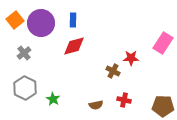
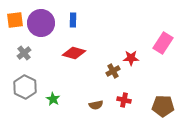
orange square: rotated 30 degrees clockwise
red diamond: moved 7 px down; rotated 30 degrees clockwise
brown cross: rotated 32 degrees clockwise
gray hexagon: moved 1 px up
